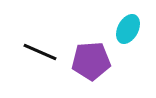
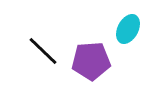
black line: moved 3 px right, 1 px up; rotated 20 degrees clockwise
